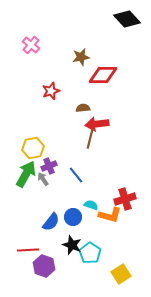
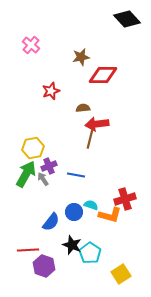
blue line: rotated 42 degrees counterclockwise
blue circle: moved 1 px right, 5 px up
